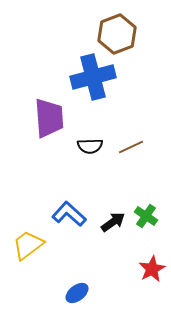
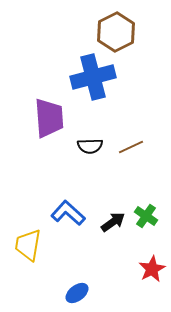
brown hexagon: moved 1 px left, 2 px up; rotated 6 degrees counterclockwise
blue L-shape: moved 1 px left, 1 px up
yellow trapezoid: rotated 44 degrees counterclockwise
